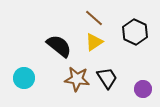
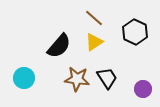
black semicircle: rotated 92 degrees clockwise
